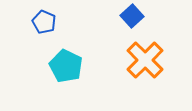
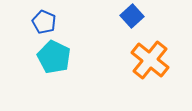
orange cross: moved 5 px right; rotated 6 degrees counterclockwise
cyan pentagon: moved 12 px left, 9 px up
